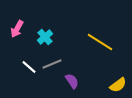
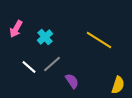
pink arrow: moved 1 px left
yellow line: moved 1 px left, 2 px up
gray line: rotated 18 degrees counterclockwise
yellow semicircle: rotated 36 degrees counterclockwise
